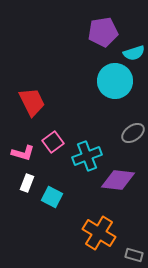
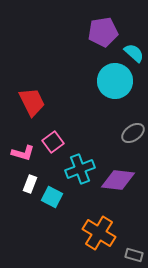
cyan semicircle: rotated 120 degrees counterclockwise
cyan cross: moved 7 px left, 13 px down
white rectangle: moved 3 px right, 1 px down
